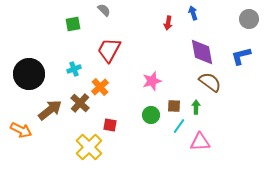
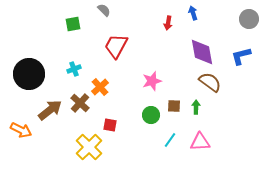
red trapezoid: moved 7 px right, 4 px up
cyan line: moved 9 px left, 14 px down
